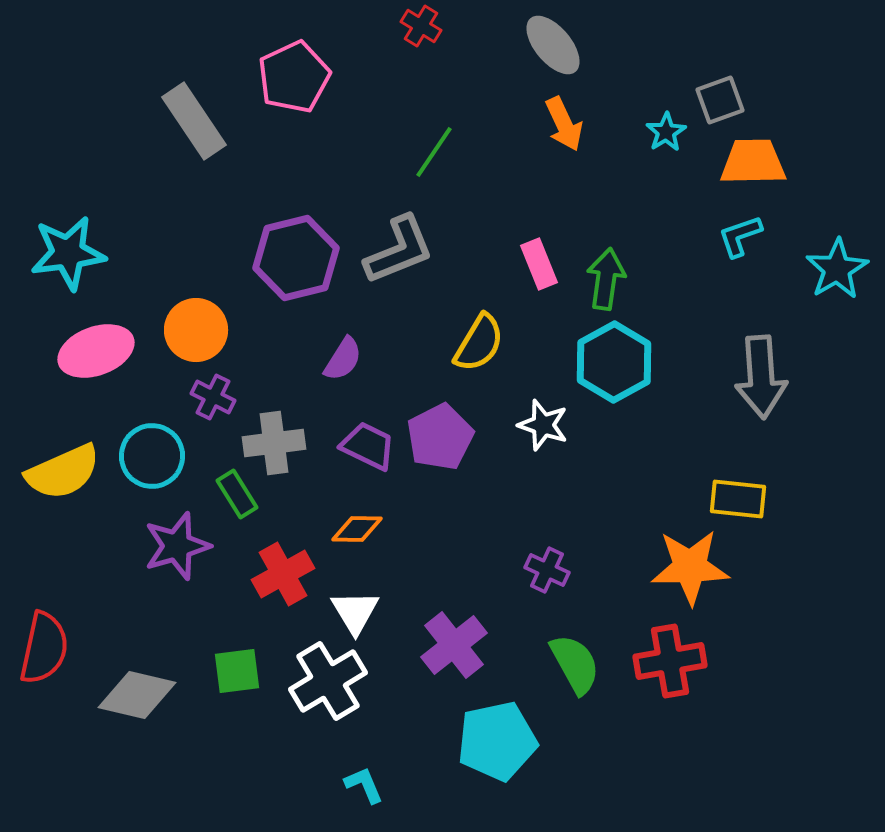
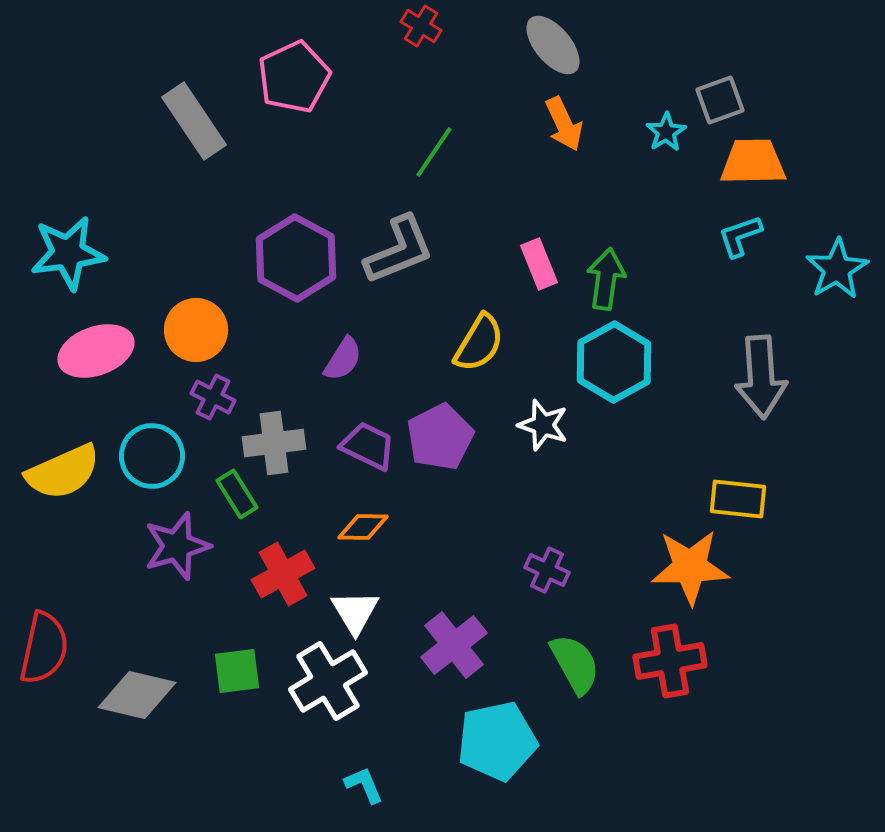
purple hexagon at (296, 258): rotated 18 degrees counterclockwise
orange diamond at (357, 529): moved 6 px right, 2 px up
